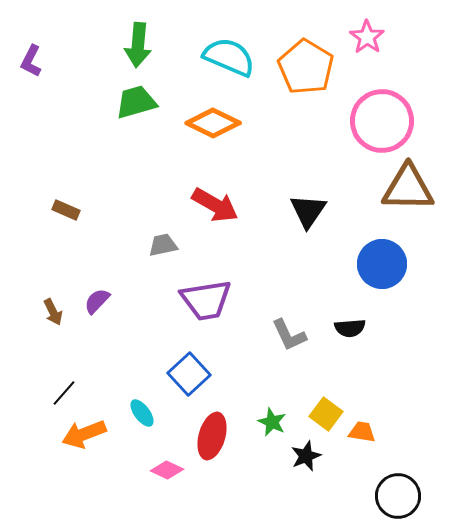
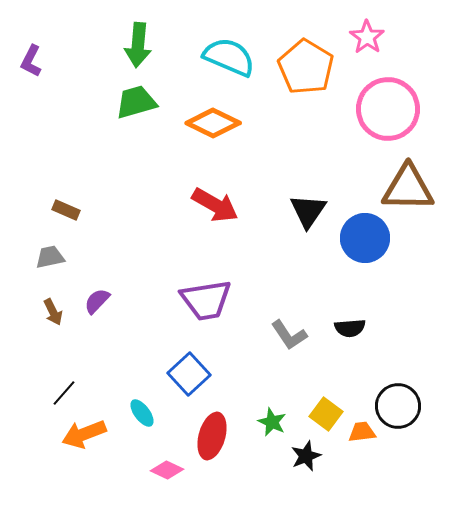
pink circle: moved 6 px right, 12 px up
gray trapezoid: moved 113 px left, 12 px down
blue circle: moved 17 px left, 26 px up
gray L-shape: rotated 9 degrees counterclockwise
orange trapezoid: rotated 16 degrees counterclockwise
black circle: moved 90 px up
